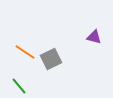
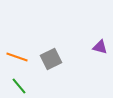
purple triangle: moved 6 px right, 10 px down
orange line: moved 8 px left, 5 px down; rotated 15 degrees counterclockwise
